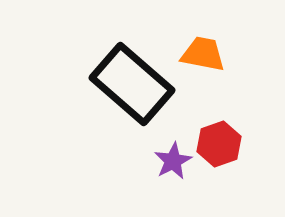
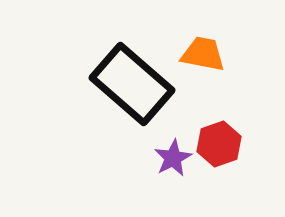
purple star: moved 3 px up
